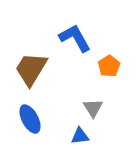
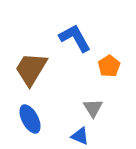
blue triangle: rotated 30 degrees clockwise
